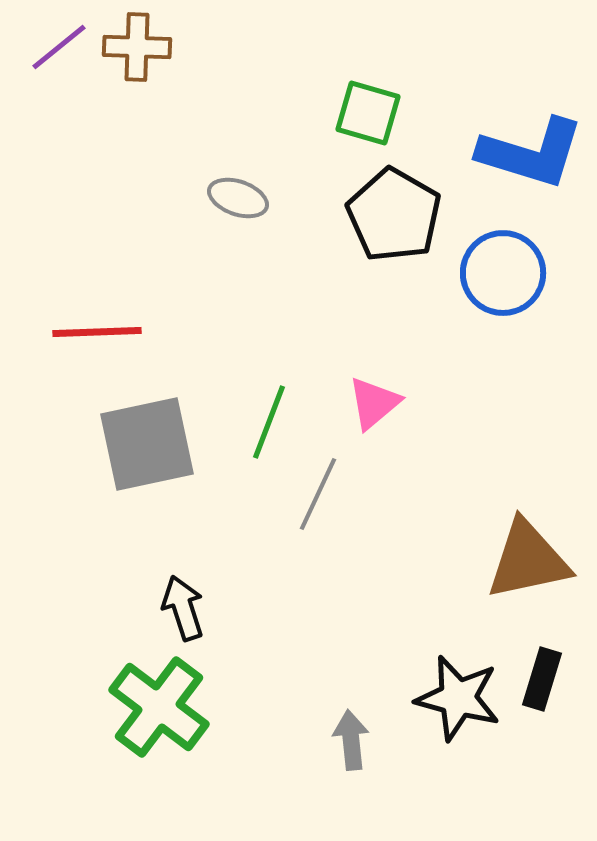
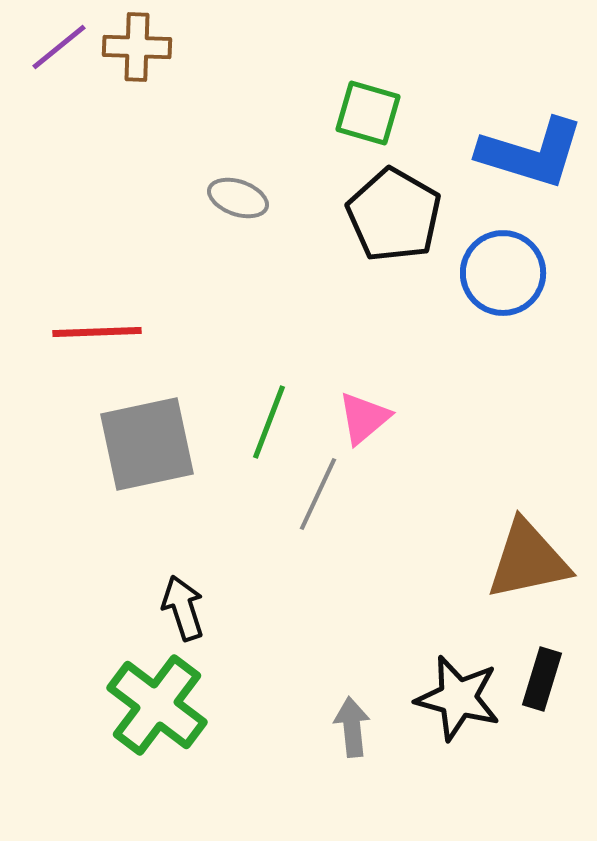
pink triangle: moved 10 px left, 15 px down
green cross: moved 2 px left, 2 px up
gray arrow: moved 1 px right, 13 px up
